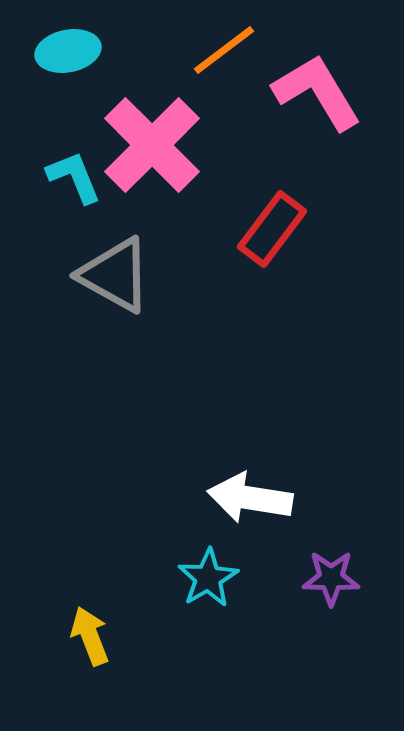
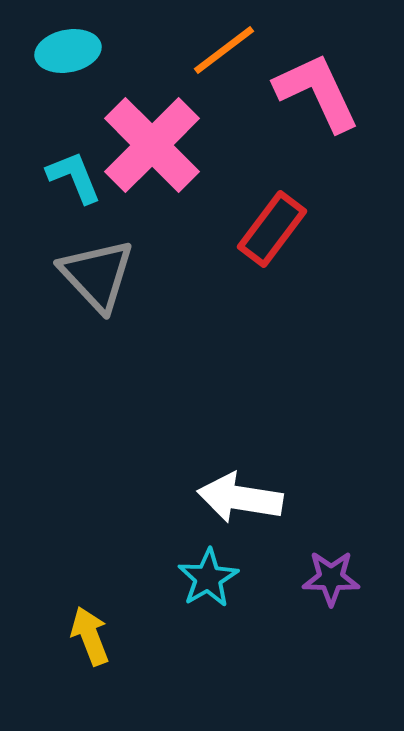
pink L-shape: rotated 6 degrees clockwise
gray triangle: moved 18 px left; rotated 18 degrees clockwise
white arrow: moved 10 px left
